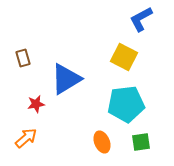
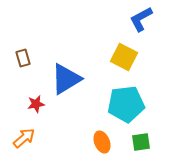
orange arrow: moved 2 px left
